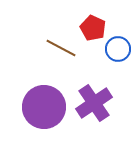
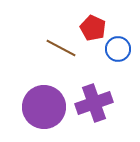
purple cross: rotated 15 degrees clockwise
